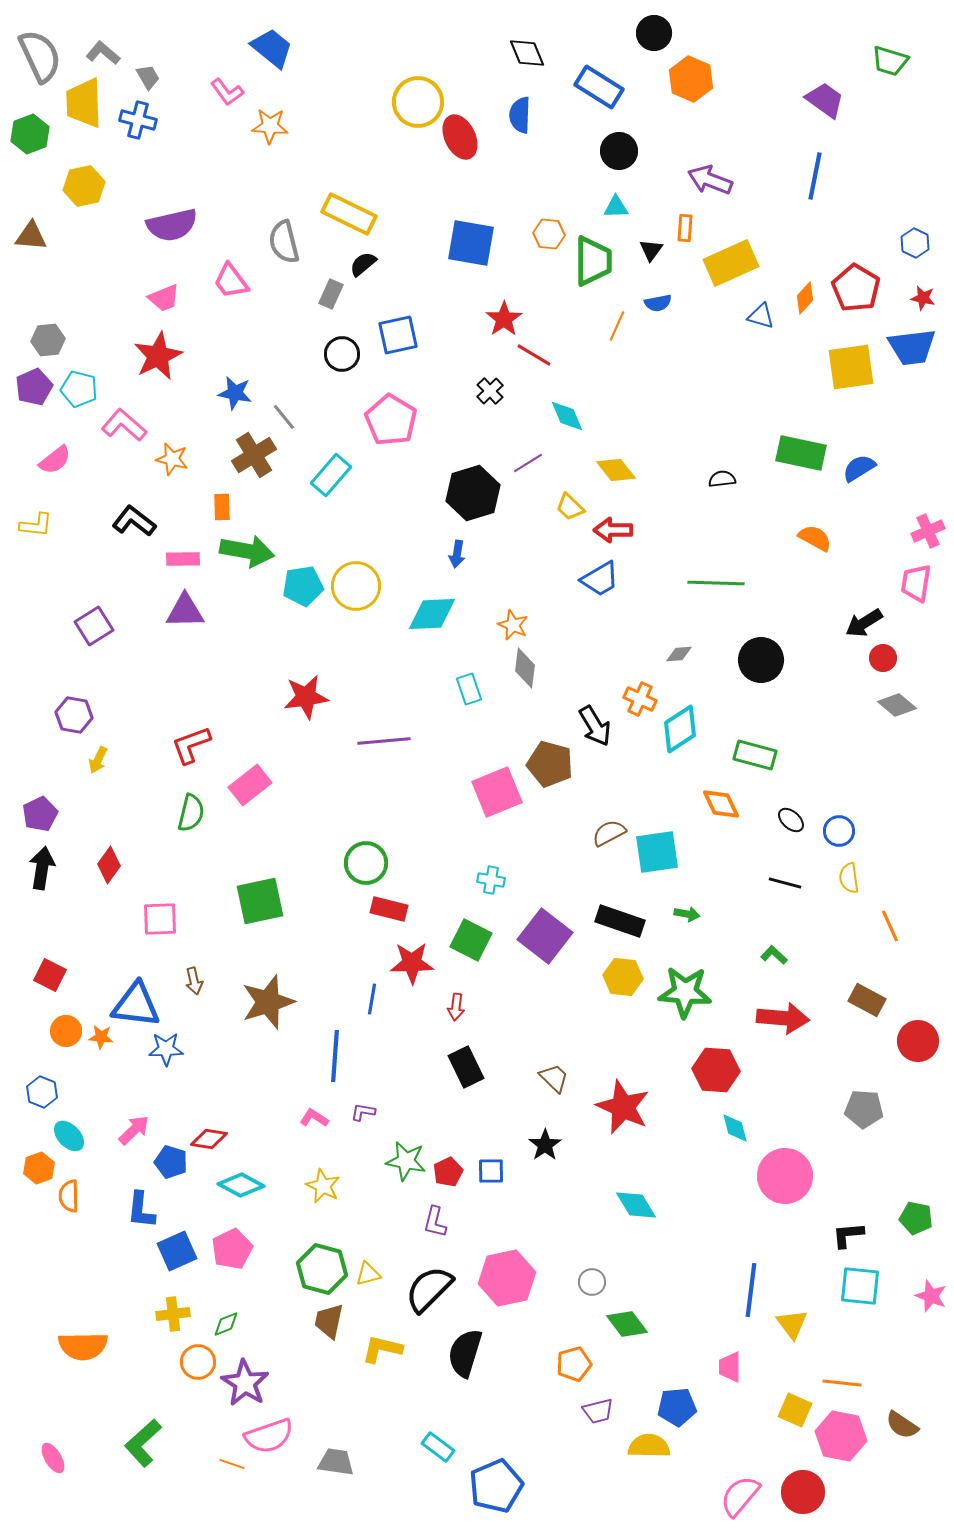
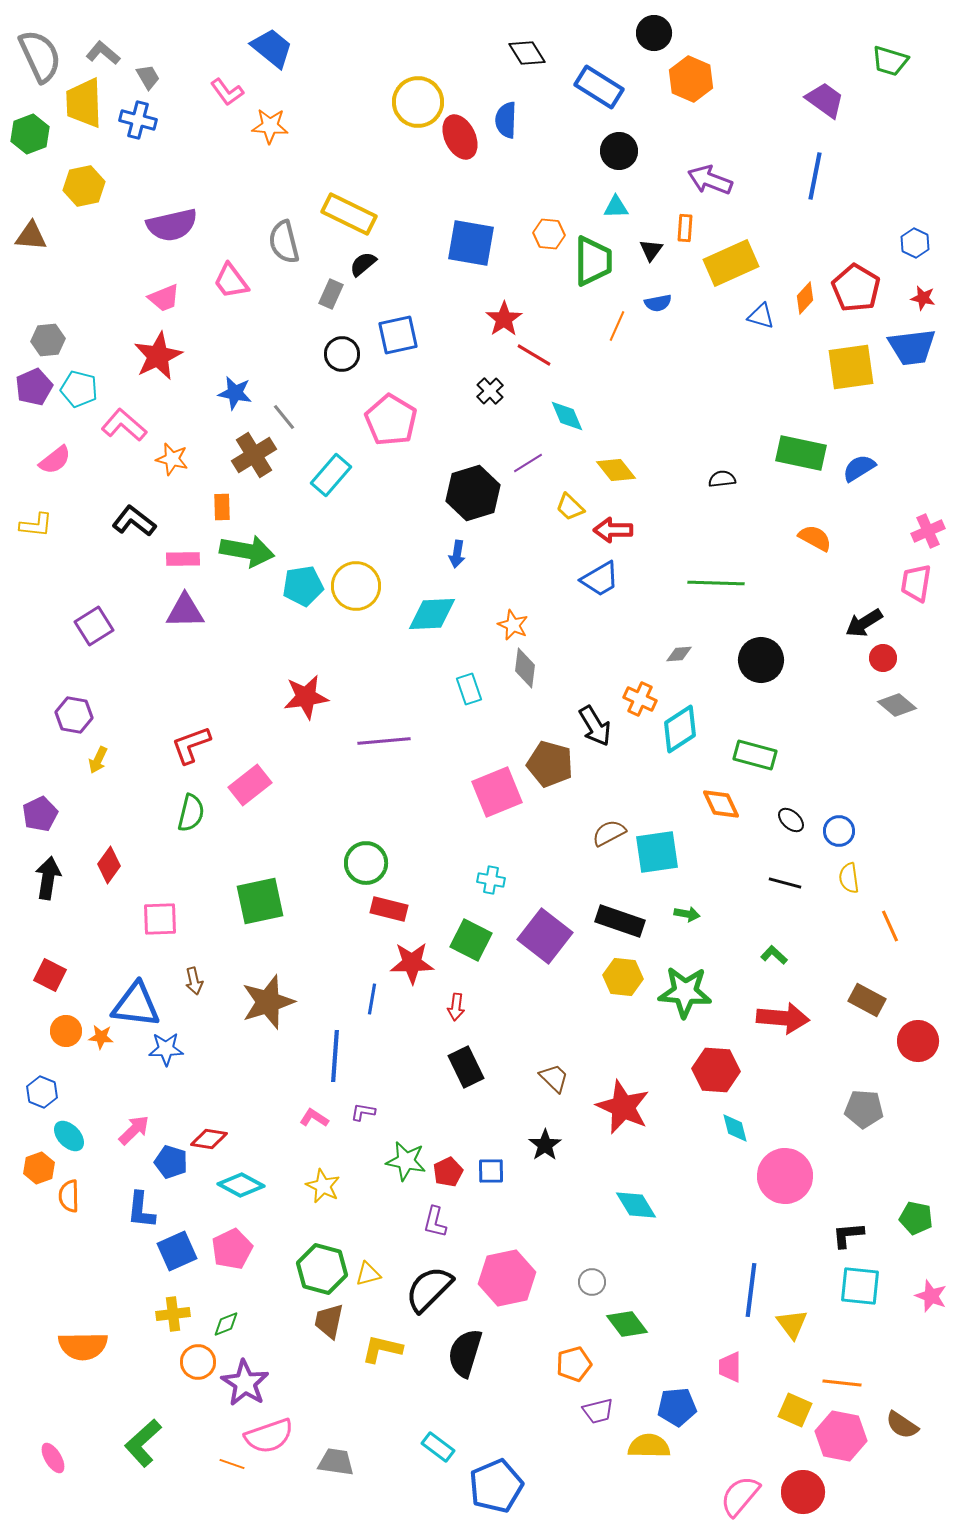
black diamond at (527, 53): rotated 9 degrees counterclockwise
blue semicircle at (520, 115): moved 14 px left, 5 px down
black arrow at (42, 868): moved 6 px right, 10 px down
